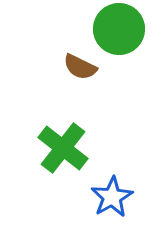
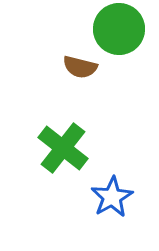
brown semicircle: rotated 12 degrees counterclockwise
